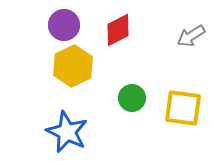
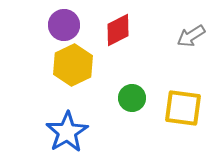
yellow hexagon: moved 1 px up
blue star: rotated 15 degrees clockwise
